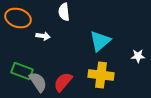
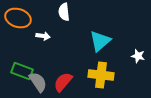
white star: rotated 16 degrees clockwise
